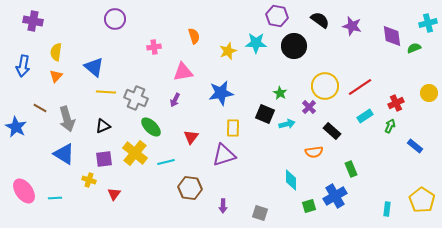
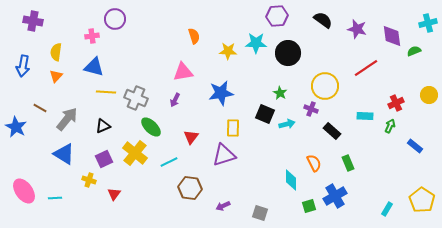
purple hexagon at (277, 16): rotated 15 degrees counterclockwise
black semicircle at (320, 20): moved 3 px right
purple star at (352, 26): moved 5 px right, 3 px down
black circle at (294, 46): moved 6 px left, 7 px down
pink cross at (154, 47): moved 62 px left, 11 px up
green semicircle at (414, 48): moved 3 px down
yellow star at (228, 51): rotated 24 degrees clockwise
blue triangle at (94, 67): rotated 25 degrees counterclockwise
red line at (360, 87): moved 6 px right, 19 px up
yellow circle at (429, 93): moved 2 px down
purple cross at (309, 107): moved 2 px right, 2 px down; rotated 24 degrees counterclockwise
cyan rectangle at (365, 116): rotated 35 degrees clockwise
gray arrow at (67, 119): rotated 125 degrees counterclockwise
orange semicircle at (314, 152): moved 11 px down; rotated 108 degrees counterclockwise
purple square at (104, 159): rotated 18 degrees counterclockwise
cyan line at (166, 162): moved 3 px right; rotated 12 degrees counterclockwise
green rectangle at (351, 169): moved 3 px left, 6 px up
purple arrow at (223, 206): rotated 64 degrees clockwise
cyan rectangle at (387, 209): rotated 24 degrees clockwise
